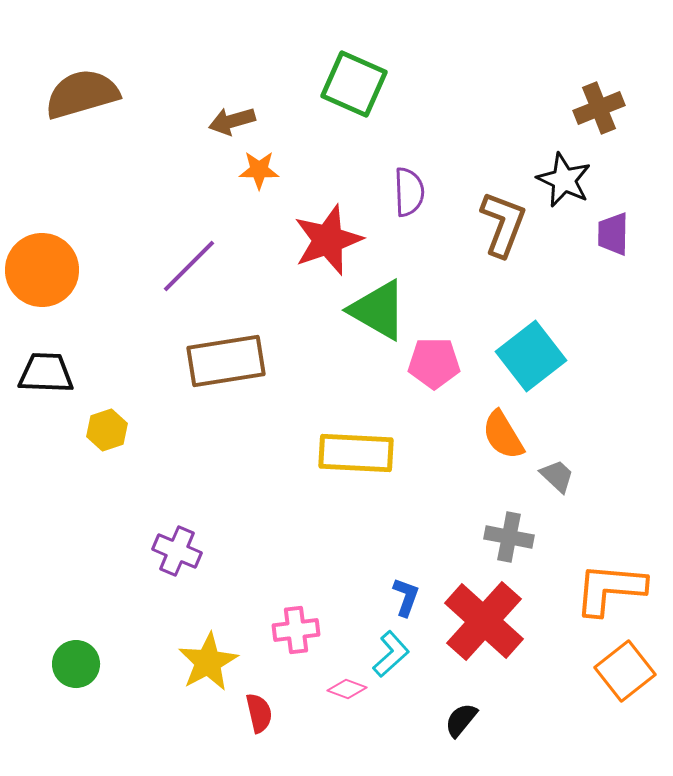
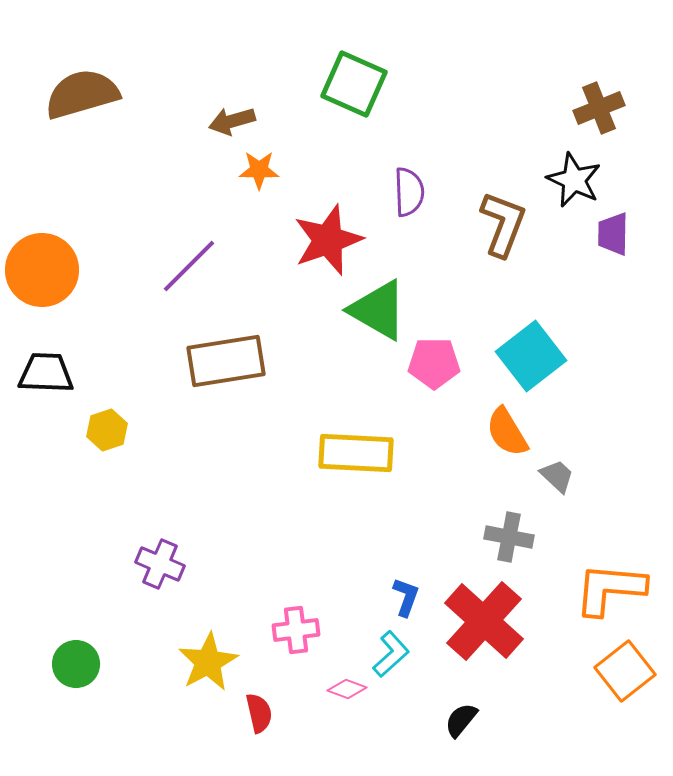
black star: moved 10 px right
orange semicircle: moved 4 px right, 3 px up
purple cross: moved 17 px left, 13 px down
